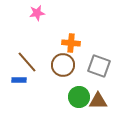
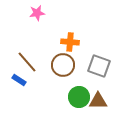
orange cross: moved 1 px left, 1 px up
blue rectangle: rotated 32 degrees clockwise
